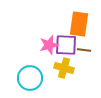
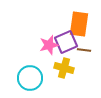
purple square: moved 3 px up; rotated 25 degrees counterclockwise
